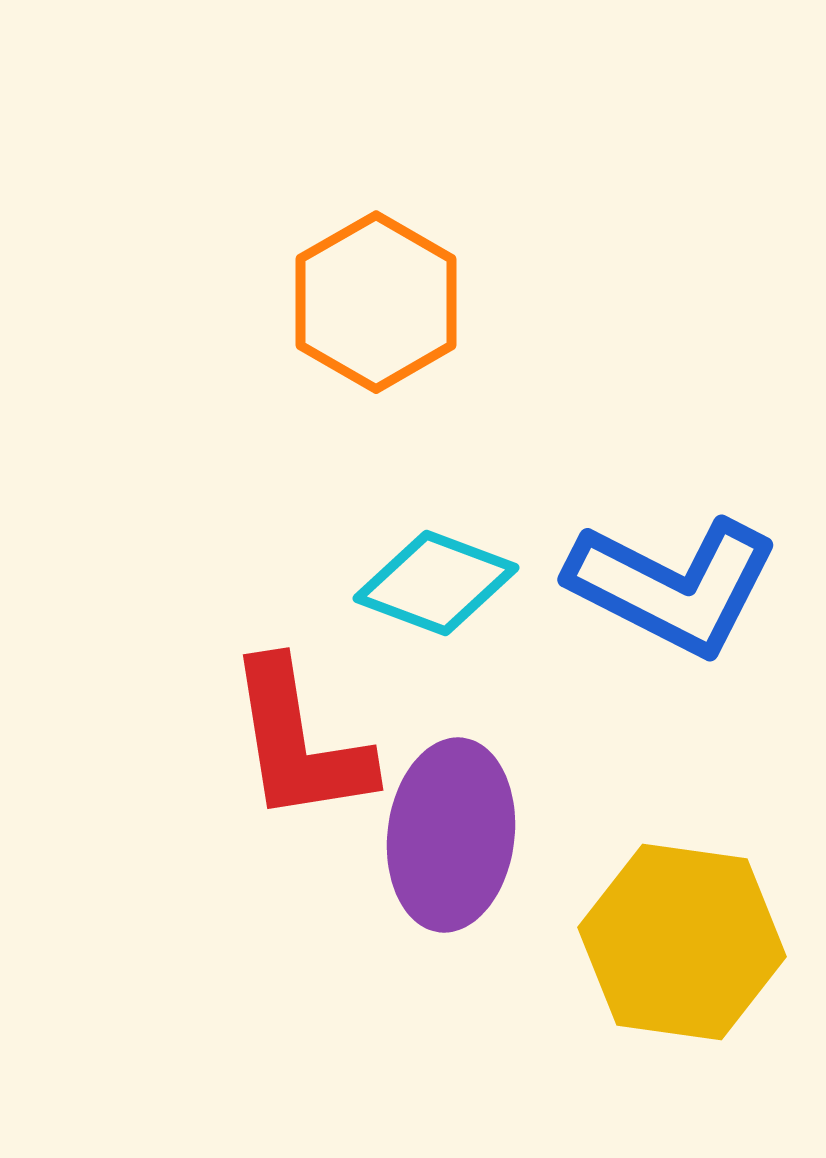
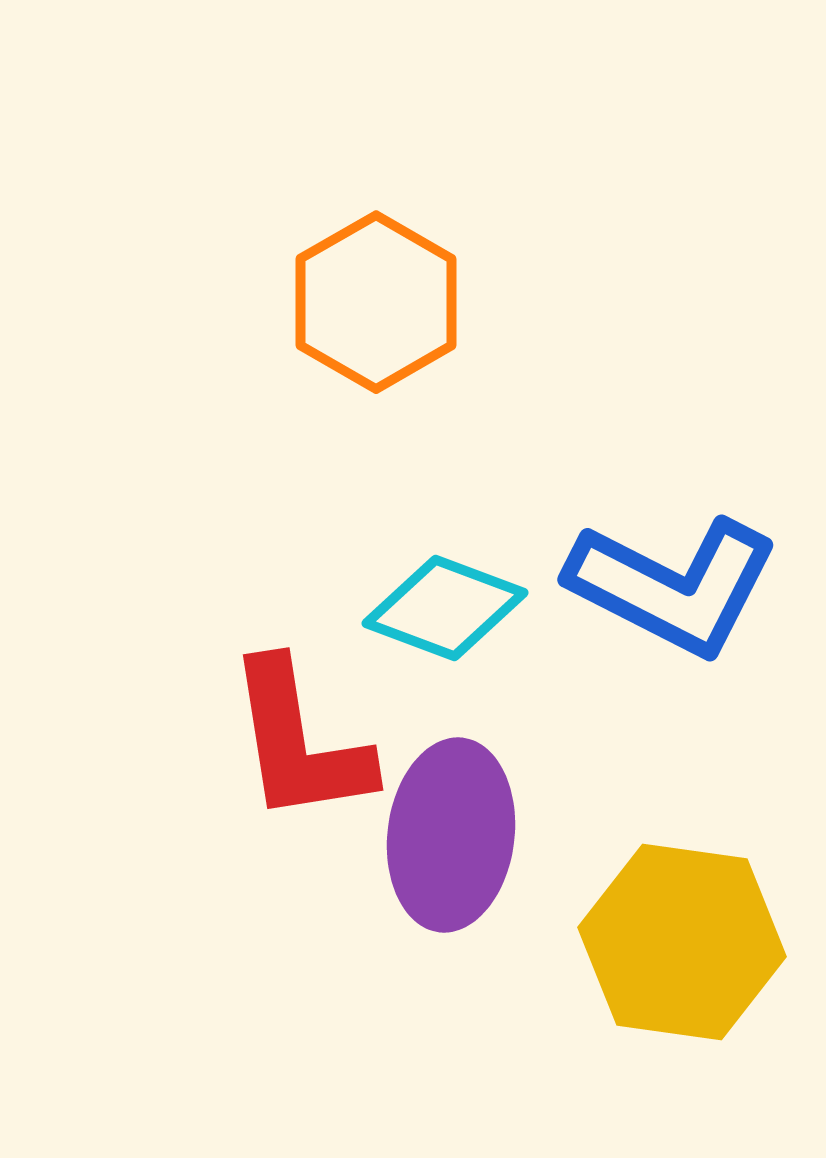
cyan diamond: moved 9 px right, 25 px down
